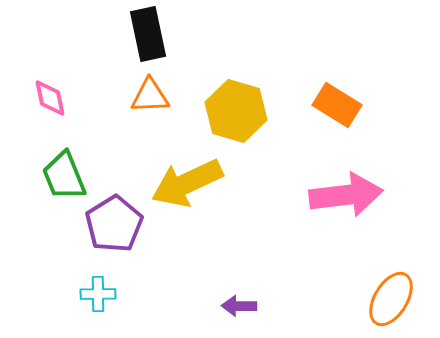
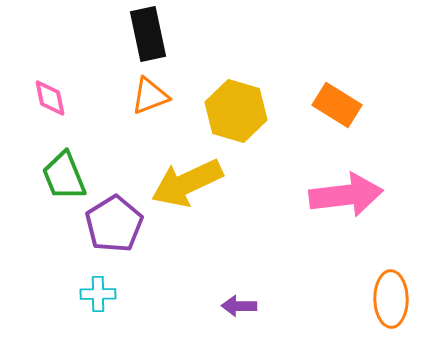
orange triangle: rotated 18 degrees counterclockwise
orange ellipse: rotated 32 degrees counterclockwise
